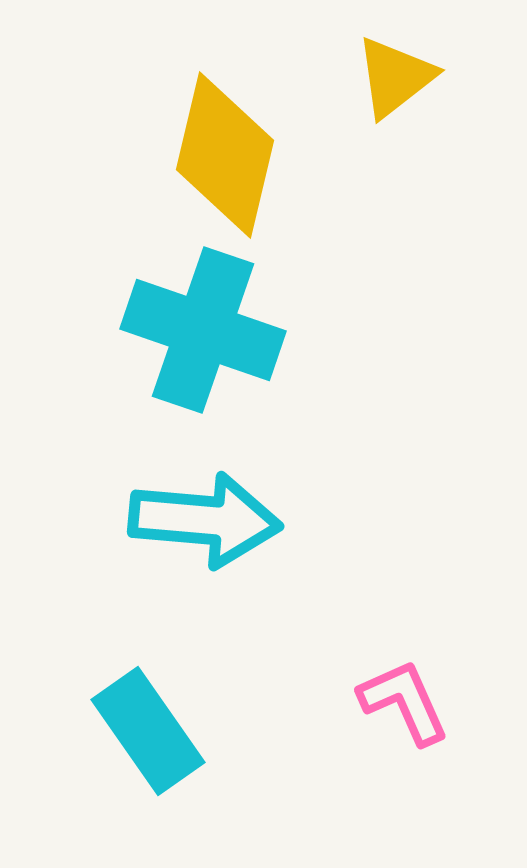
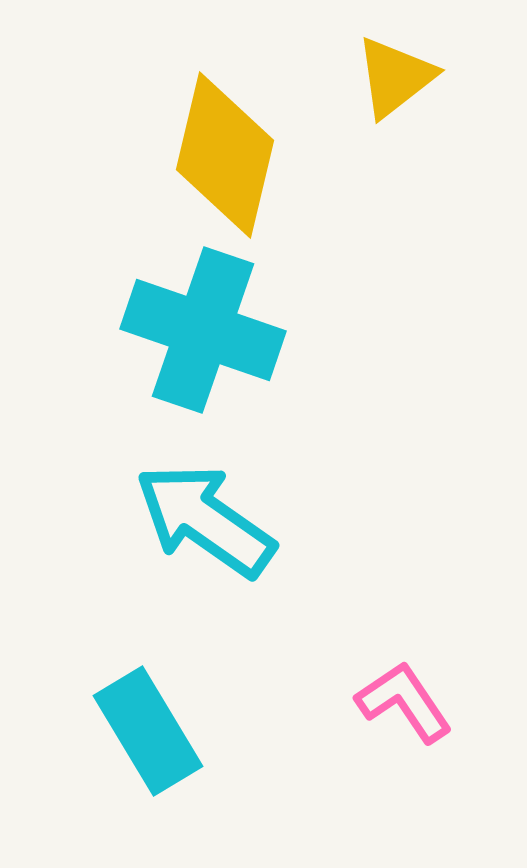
cyan arrow: rotated 150 degrees counterclockwise
pink L-shape: rotated 10 degrees counterclockwise
cyan rectangle: rotated 4 degrees clockwise
